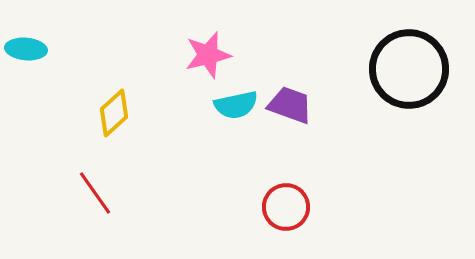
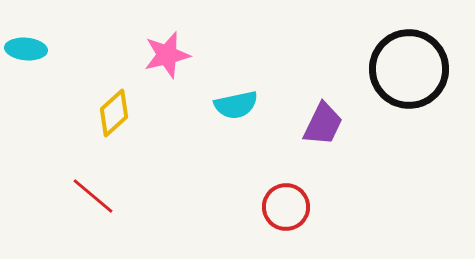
pink star: moved 41 px left
purple trapezoid: moved 33 px right, 19 px down; rotated 96 degrees clockwise
red line: moved 2 px left, 3 px down; rotated 15 degrees counterclockwise
